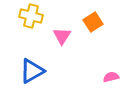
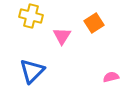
orange square: moved 1 px right, 1 px down
blue triangle: rotated 16 degrees counterclockwise
